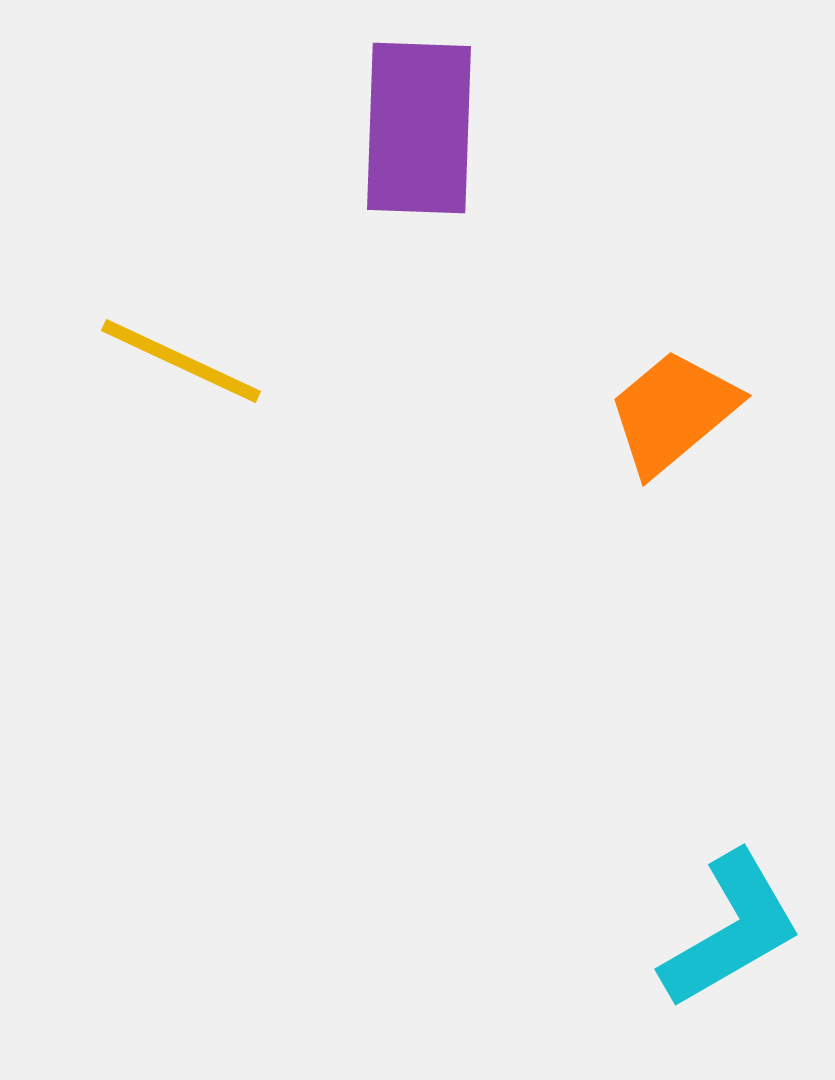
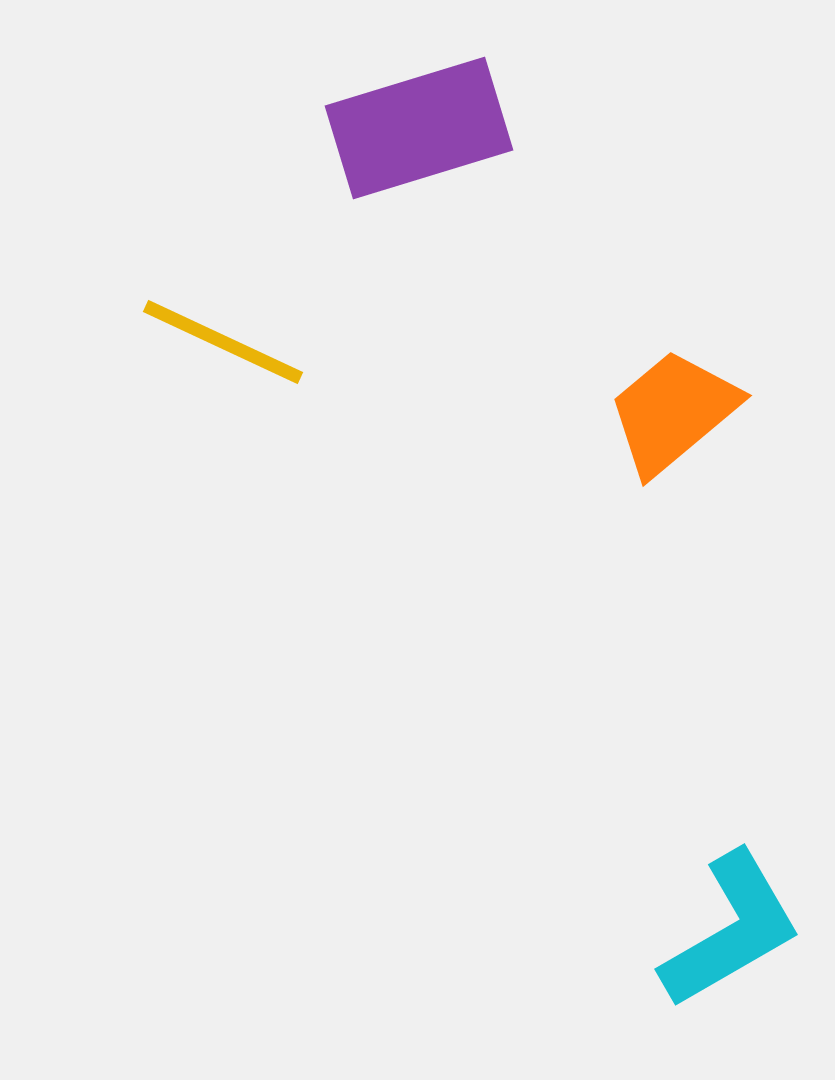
purple rectangle: rotated 71 degrees clockwise
yellow line: moved 42 px right, 19 px up
